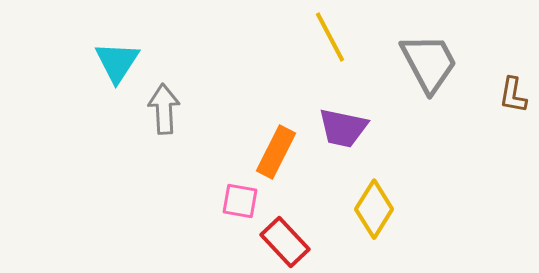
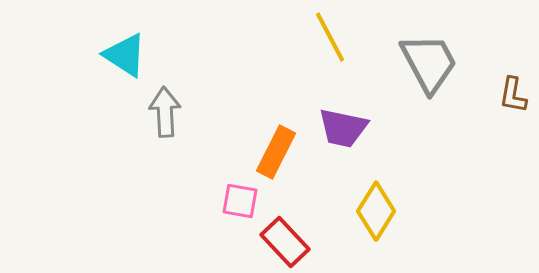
cyan triangle: moved 8 px right, 7 px up; rotated 30 degrees counterclockwise
gray arrow: moved 1 px right, 3 px down
yellow diamond: moved 2 px right, 2 px down
